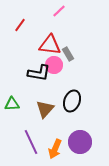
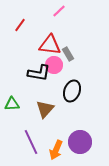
black ellipse: moved 10 px up
orange arrow: moved 1 px right, 1 px down
